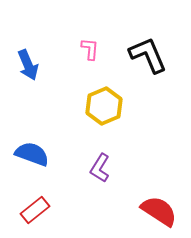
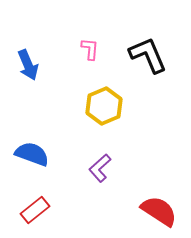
purple L-shape: rotated 16 degrees clockwise
